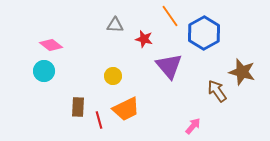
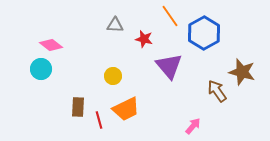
cyan circle: moved 3 px left, 2 px up
